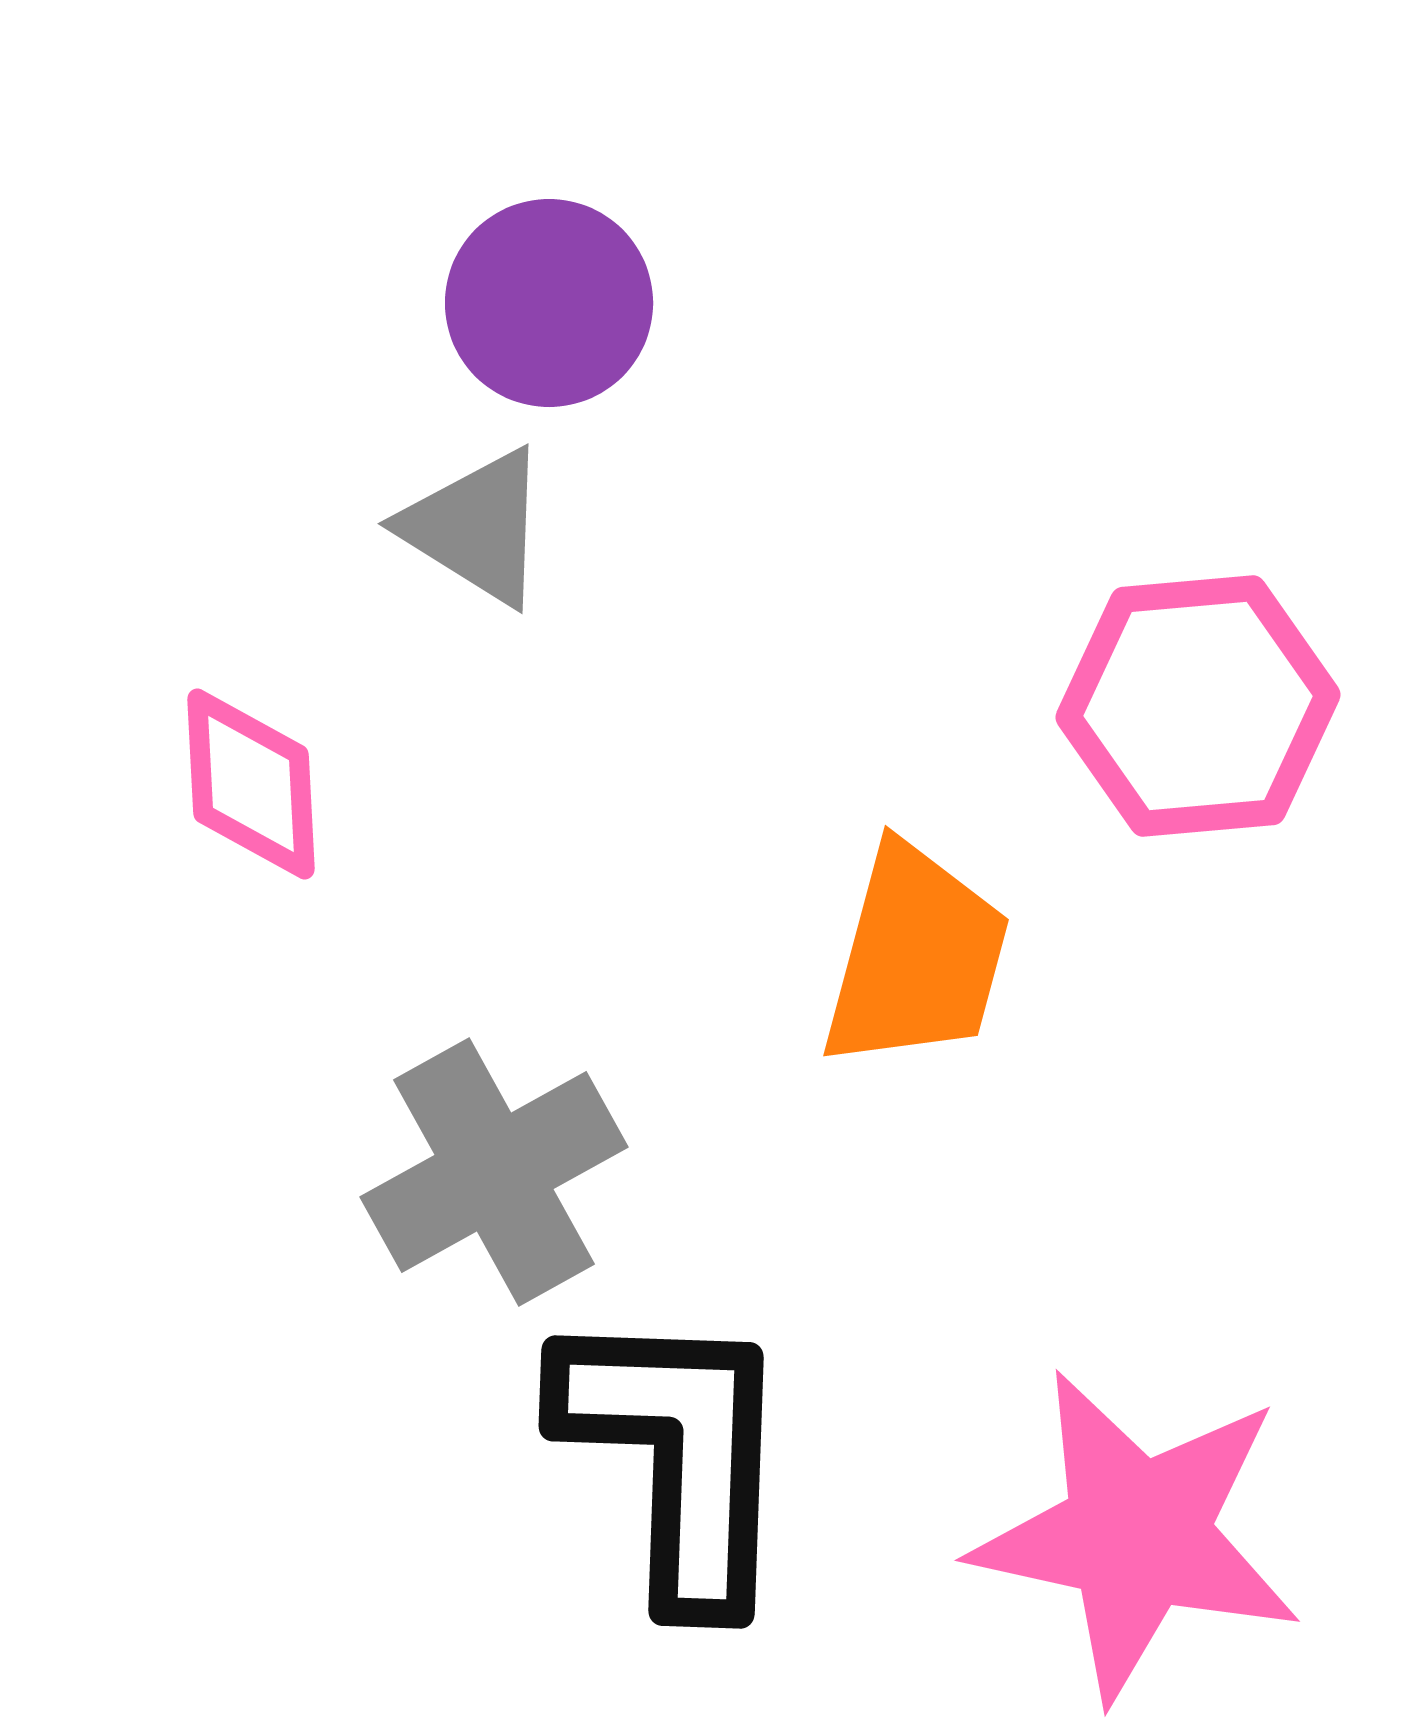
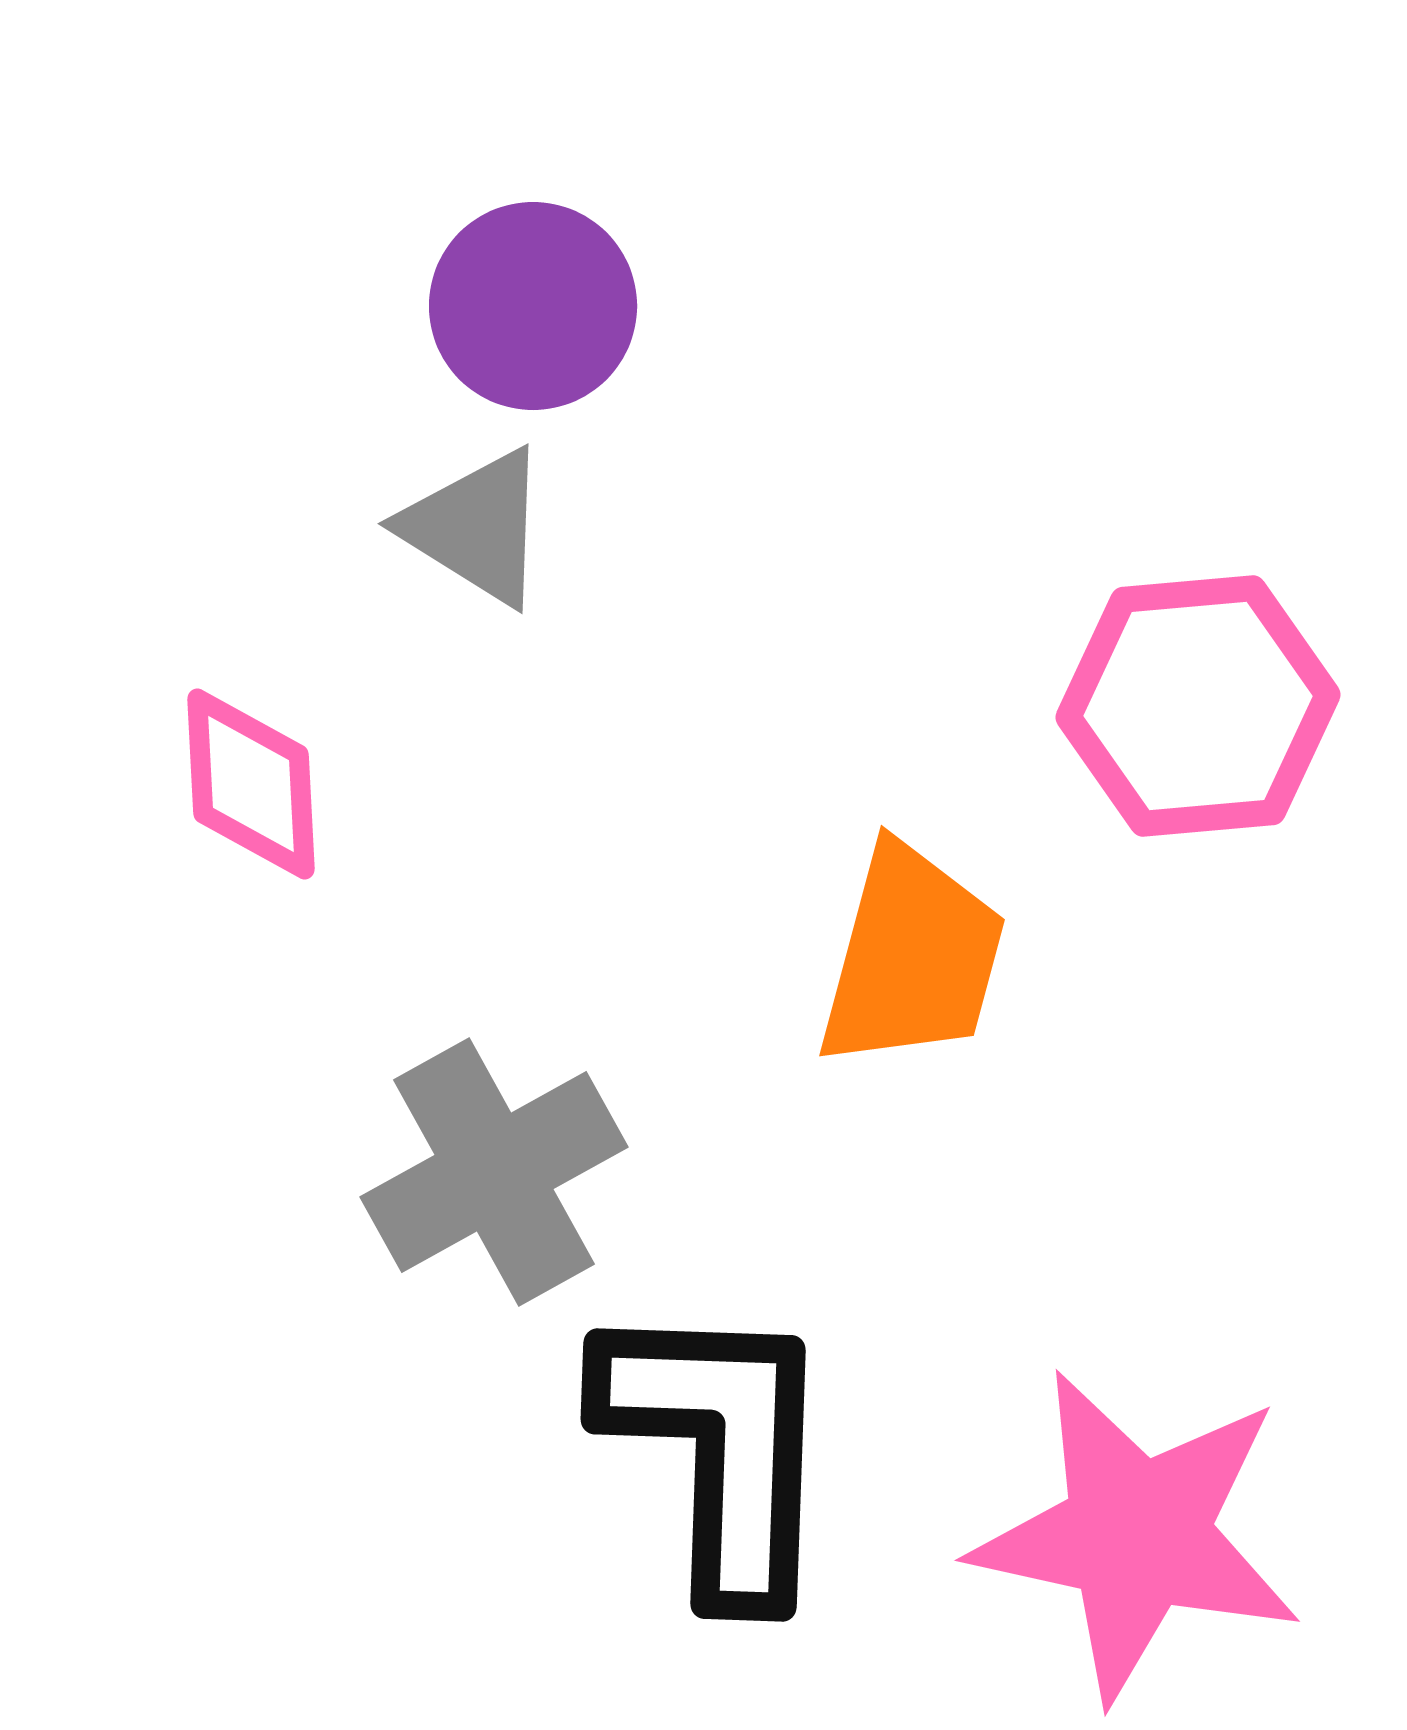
purple circle: moved 16 px left, 3 px down
orange trapezoid: moved 4 px left
black L-shape: moved 42 px right, 7 px up
